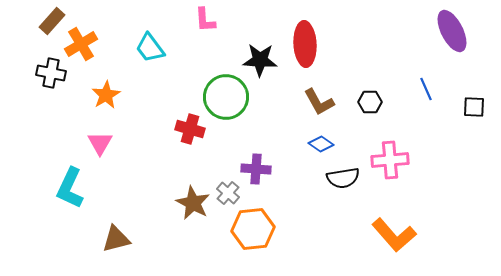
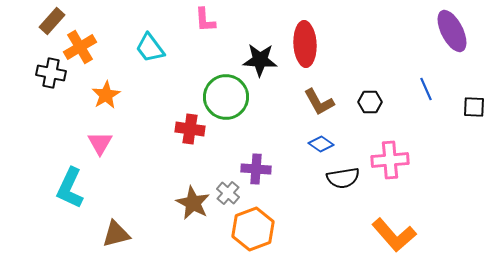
orange cross: moved 1 px left, 3 px down
red cross: rotated 8 degrees counterclockwise
orange hexagon: rotated 15 degrees counterclockwise
brown triangle: moved 5 px up
